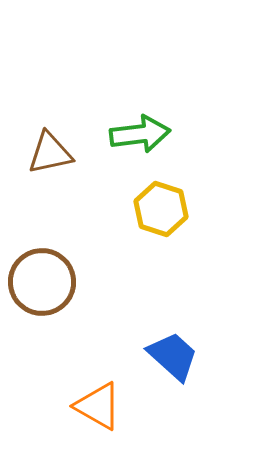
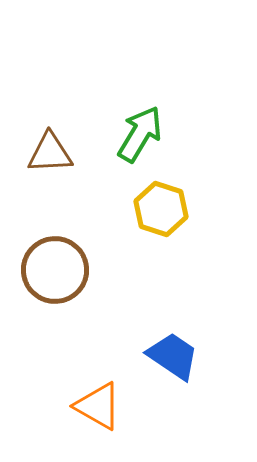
green arrow: rotated 52 degrees counterclockwise
brown triangle: rotated 9 degrees clockwise
brown circle: moved 13 px right, 12 px up
blue trapezoid: rotated 8 degrees counterclockwise
